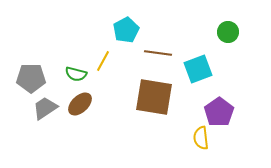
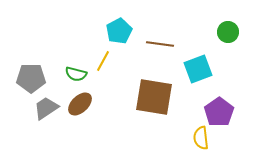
cyan pentagon: moved 7 px left, 1 px down
brown line: moved 2 px right, 9 px up
gray trapezoid: moved 1 px right
